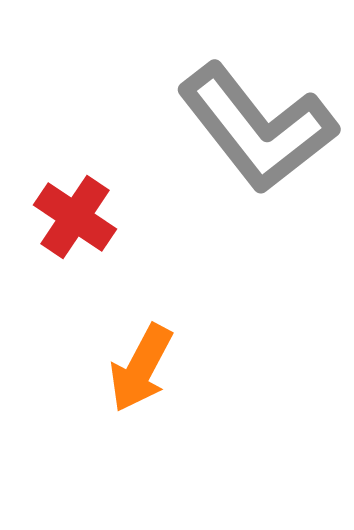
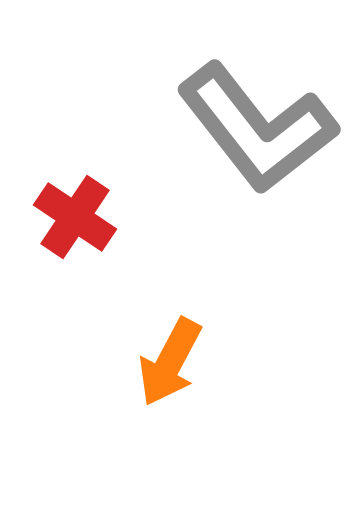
orange arrow: moved 29 px right, 6 px up
